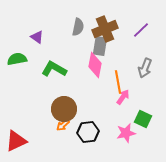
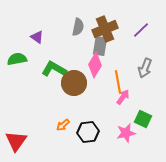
pink diamond: rotated 20 degrees clockwise
brown circle: moved 10 px right, 26 px up
red triangle: rotated 30 degrees counterclockwise
